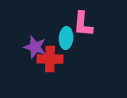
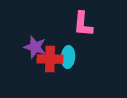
cyan ellipse: moved 2 px right, 19 px down
